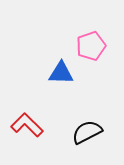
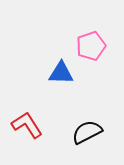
red L-shape: rotated 12 degrees clockwise
